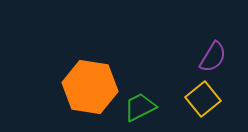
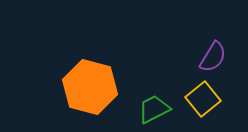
orange hexagon: rotated 6 degrees clockwise
green trapezoid: moved 14 px right, 2 px down
